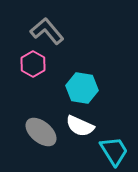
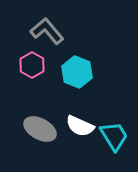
pink hexagon: moved 1 px left, 1 px down
cyan hexagon: moved 5 px left, 16 px up; rotated 12 degrees clockwise
gray ellipse: moved 1 px left, 3 px up; rotated 12 degrees counterclockwise
cyan trapezoid: moved 15 px up
